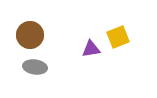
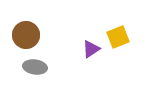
brown circle: moved 4 px left
purple triangle: rotated 24 degrees counterclockwise
